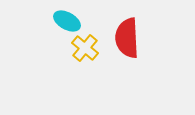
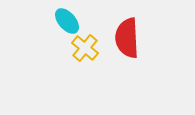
cyan ellipse: rotated 20 degrees clockwise
